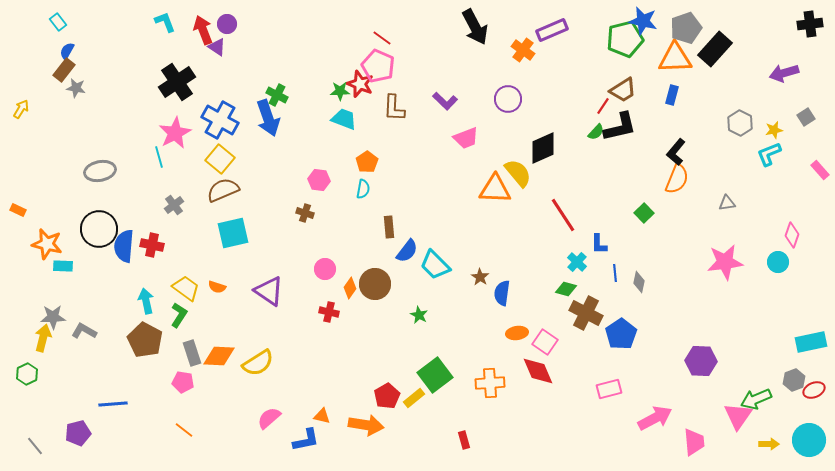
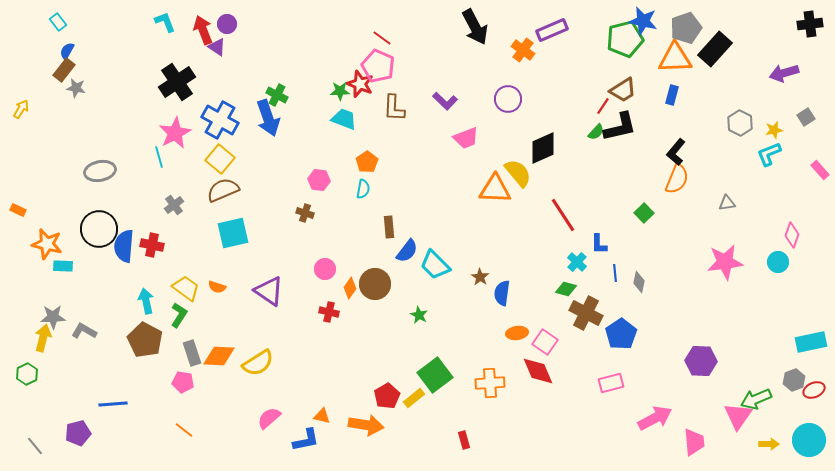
pink rectangle at (609, 389): moved 2 px right, 6 px up
